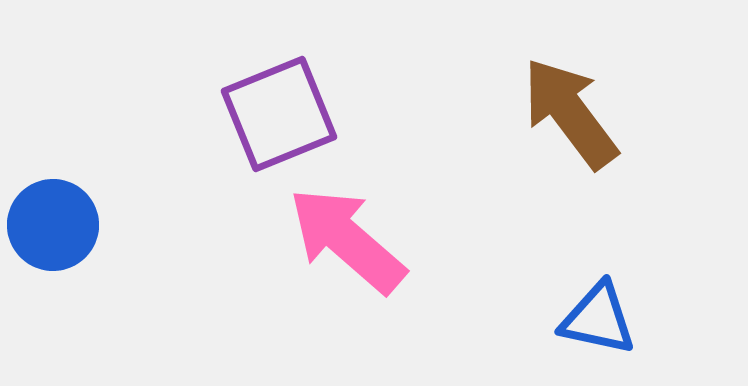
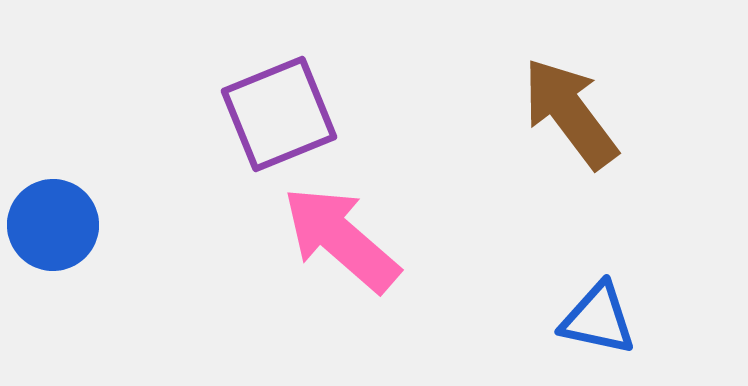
pink arrow: moved 6 px left, 1 px up
